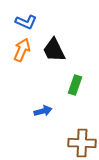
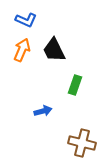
blue L-shape: moved 2 px up
brown cross: rotated 12 degrees clockwise
